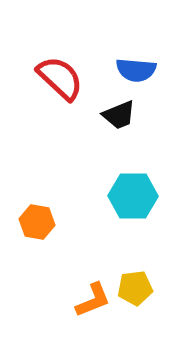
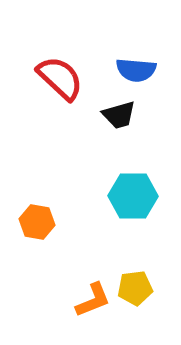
black trapezoid: rotated 6 degrees clockwise
